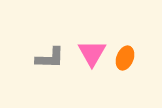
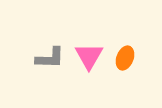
pink triangle: moved 3 px left, 3 px down
